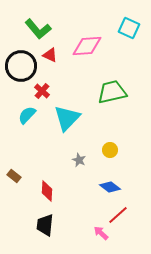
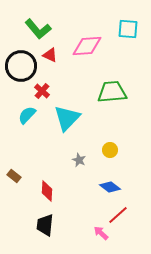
cyan square: moved 1 px left, 1 px down; rotated 20 degrees counterclockwise
green trapezoid: rotated 8 degrees clockwise
